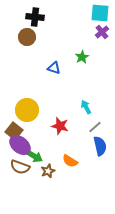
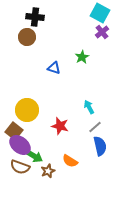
cyan square: rotated 24 degrees clockwise
cyan arrow: moved 3 px right
